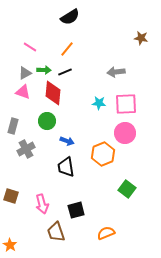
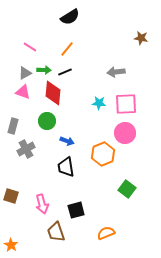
orange star: moved 1 px right
